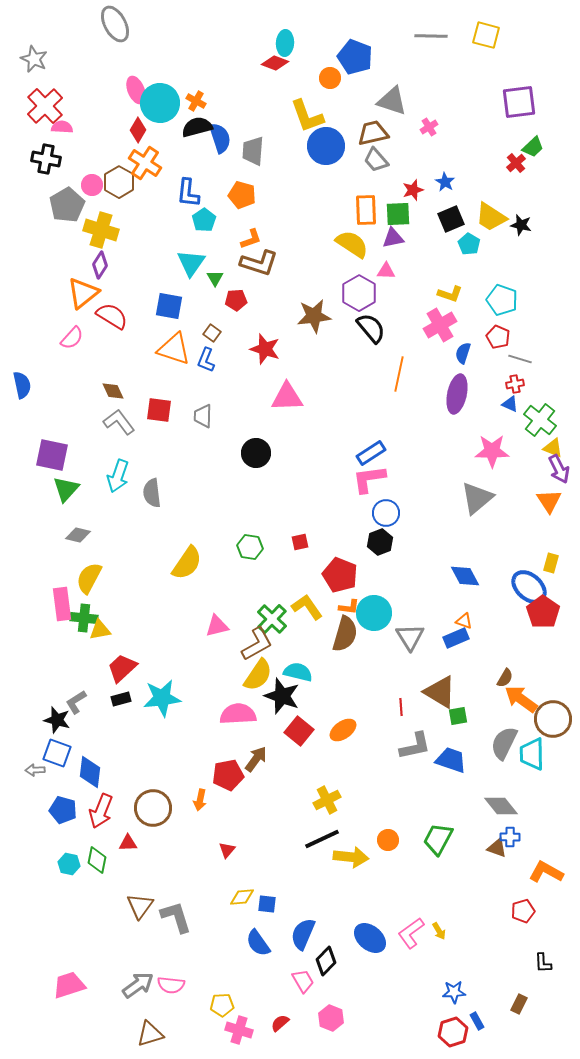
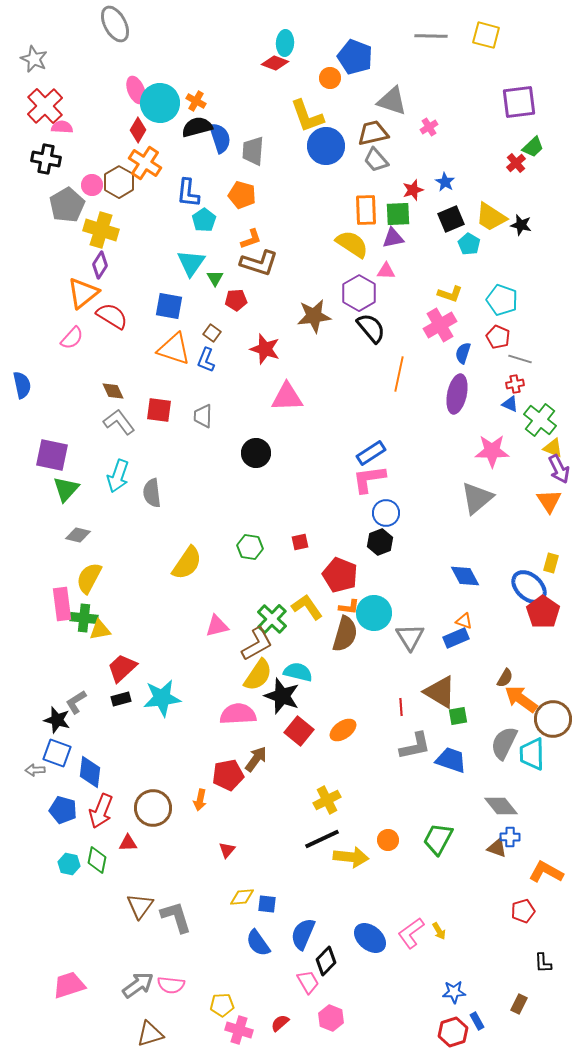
pink trapezoid at (303, 981): moved 5 px right, 1 px down
